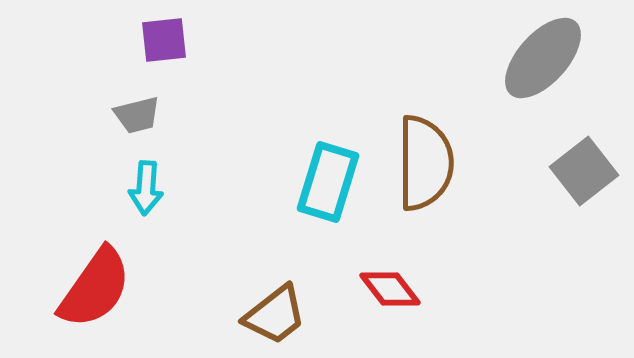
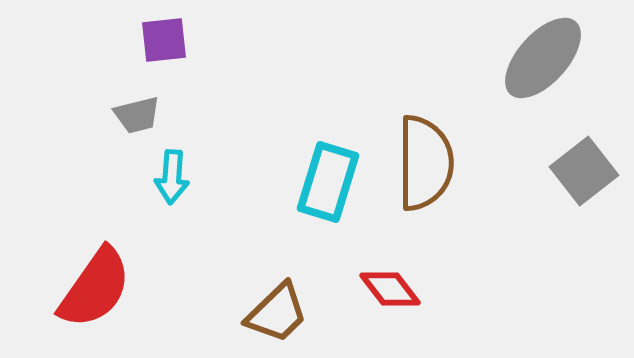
cyan arrow: moved 26 px right, 11 px up
brown trapezoid: moved 2 px right, 2 px up; rotated 6 degrees counterclockwise
